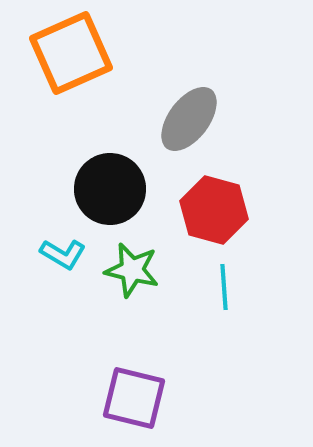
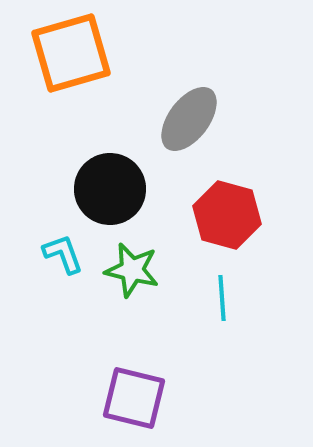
orange square: rotated 8 degrees clockwise
red hexagon: moved 13 px right, 5 px down
cyan L-shape: rotated 141 degrees counterclockwise
cyan line: moved 2 px left, 11 px down
